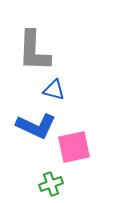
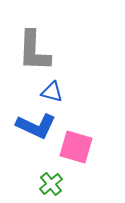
blue triangle: moved 2 px left, 2 px down
pink square: moved 2 px right; rotated 28 degrees clockwise
green cross: rotated 20 degrees counterclockwise
